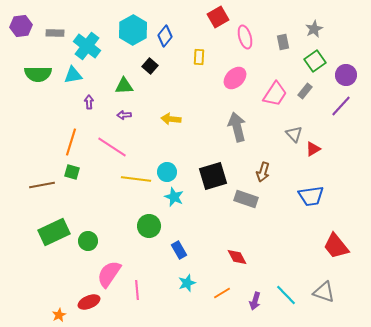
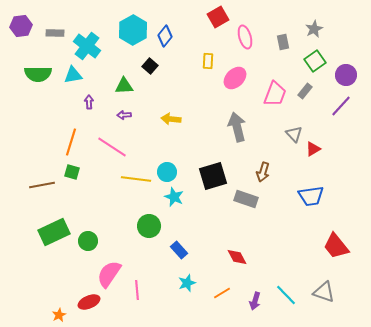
yellow rectangle at (199, 57): moved 9 px right, 4 px down
pink trapezoid at (275, 94): rotated 12 degrees counterclockwise
blue rectangle at (179, 250): rotated 12 degrees counterclockwise
